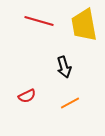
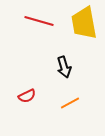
yellow trapezoid: moved 2 px up
